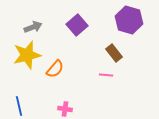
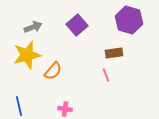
brown rectangle: rotated 60 degrees counterclockwise
orange semicircle: moved 2 px left, 2 px down
pink line: rotated 64 degrees clockwise
